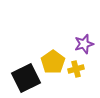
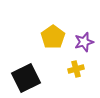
purple star: moved 2 px up
yellow pentagon: moved 25 px up
